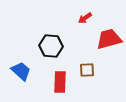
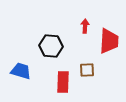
red arrow: moved 8 px down; rotated 128 degrees clockwise
red trapezoid: moved 2 px down; rotated 108 degrees clockwise
blue trapezoid: rotated 25 degrees counterclockwise
red rectangle: moved 3 px right
